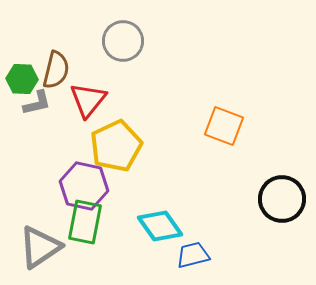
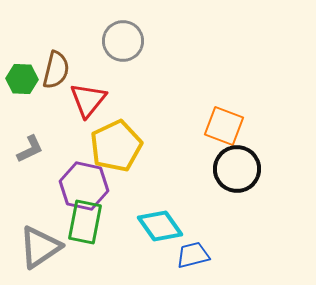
gray L-shape: moved 7 px left, 46 px down; rotated 12 degrees counterclockwise
black circle: moved 45 px left, 30 px up
